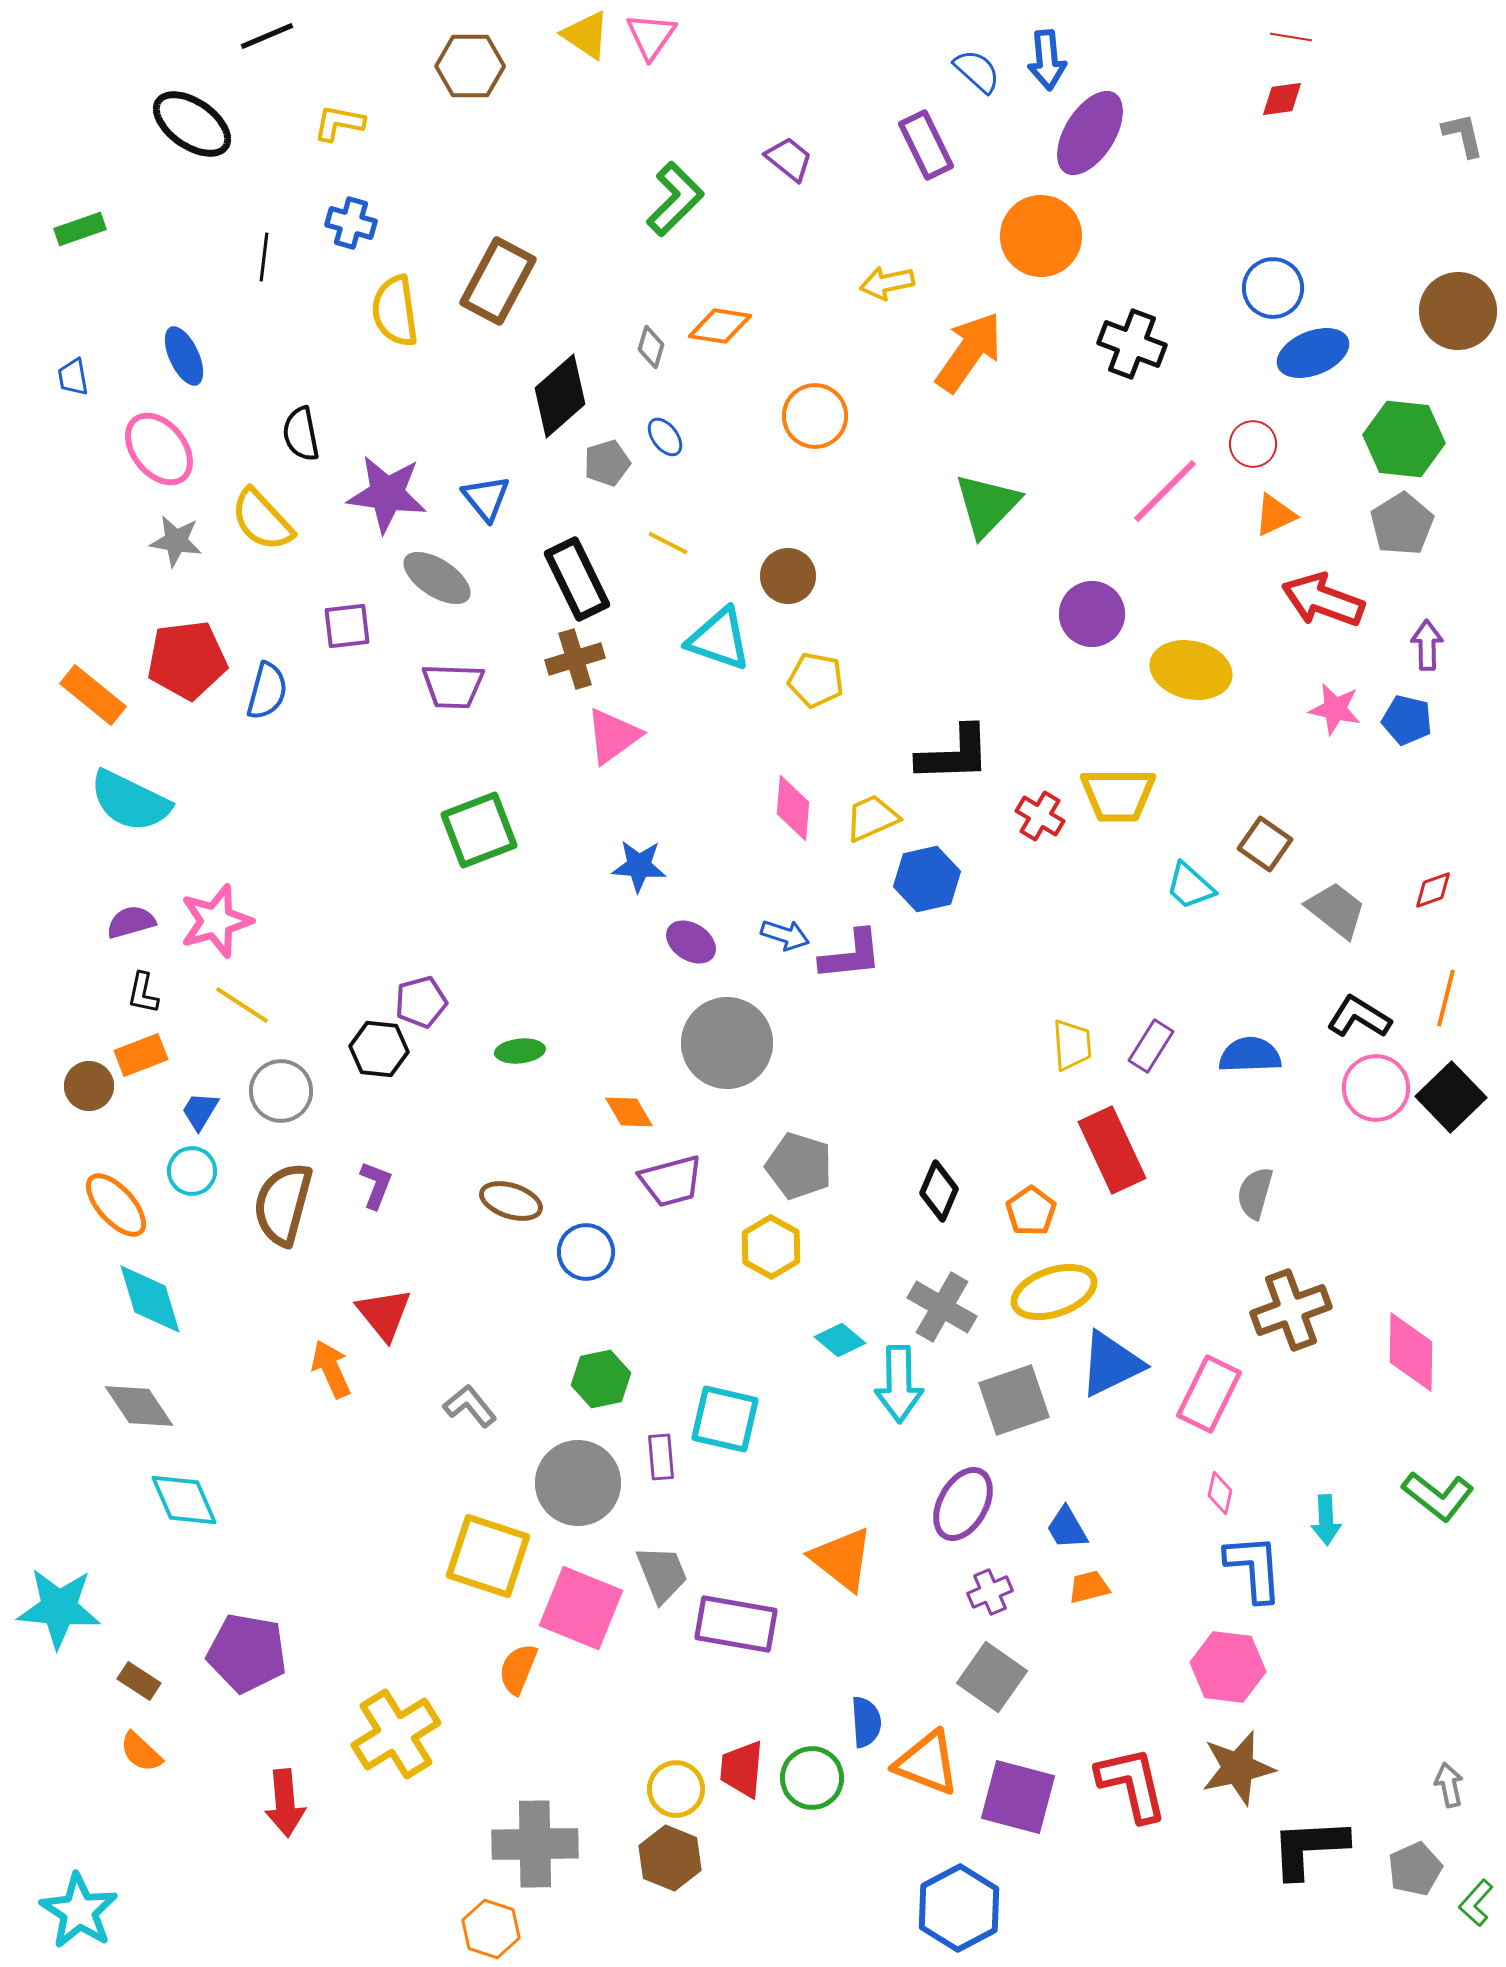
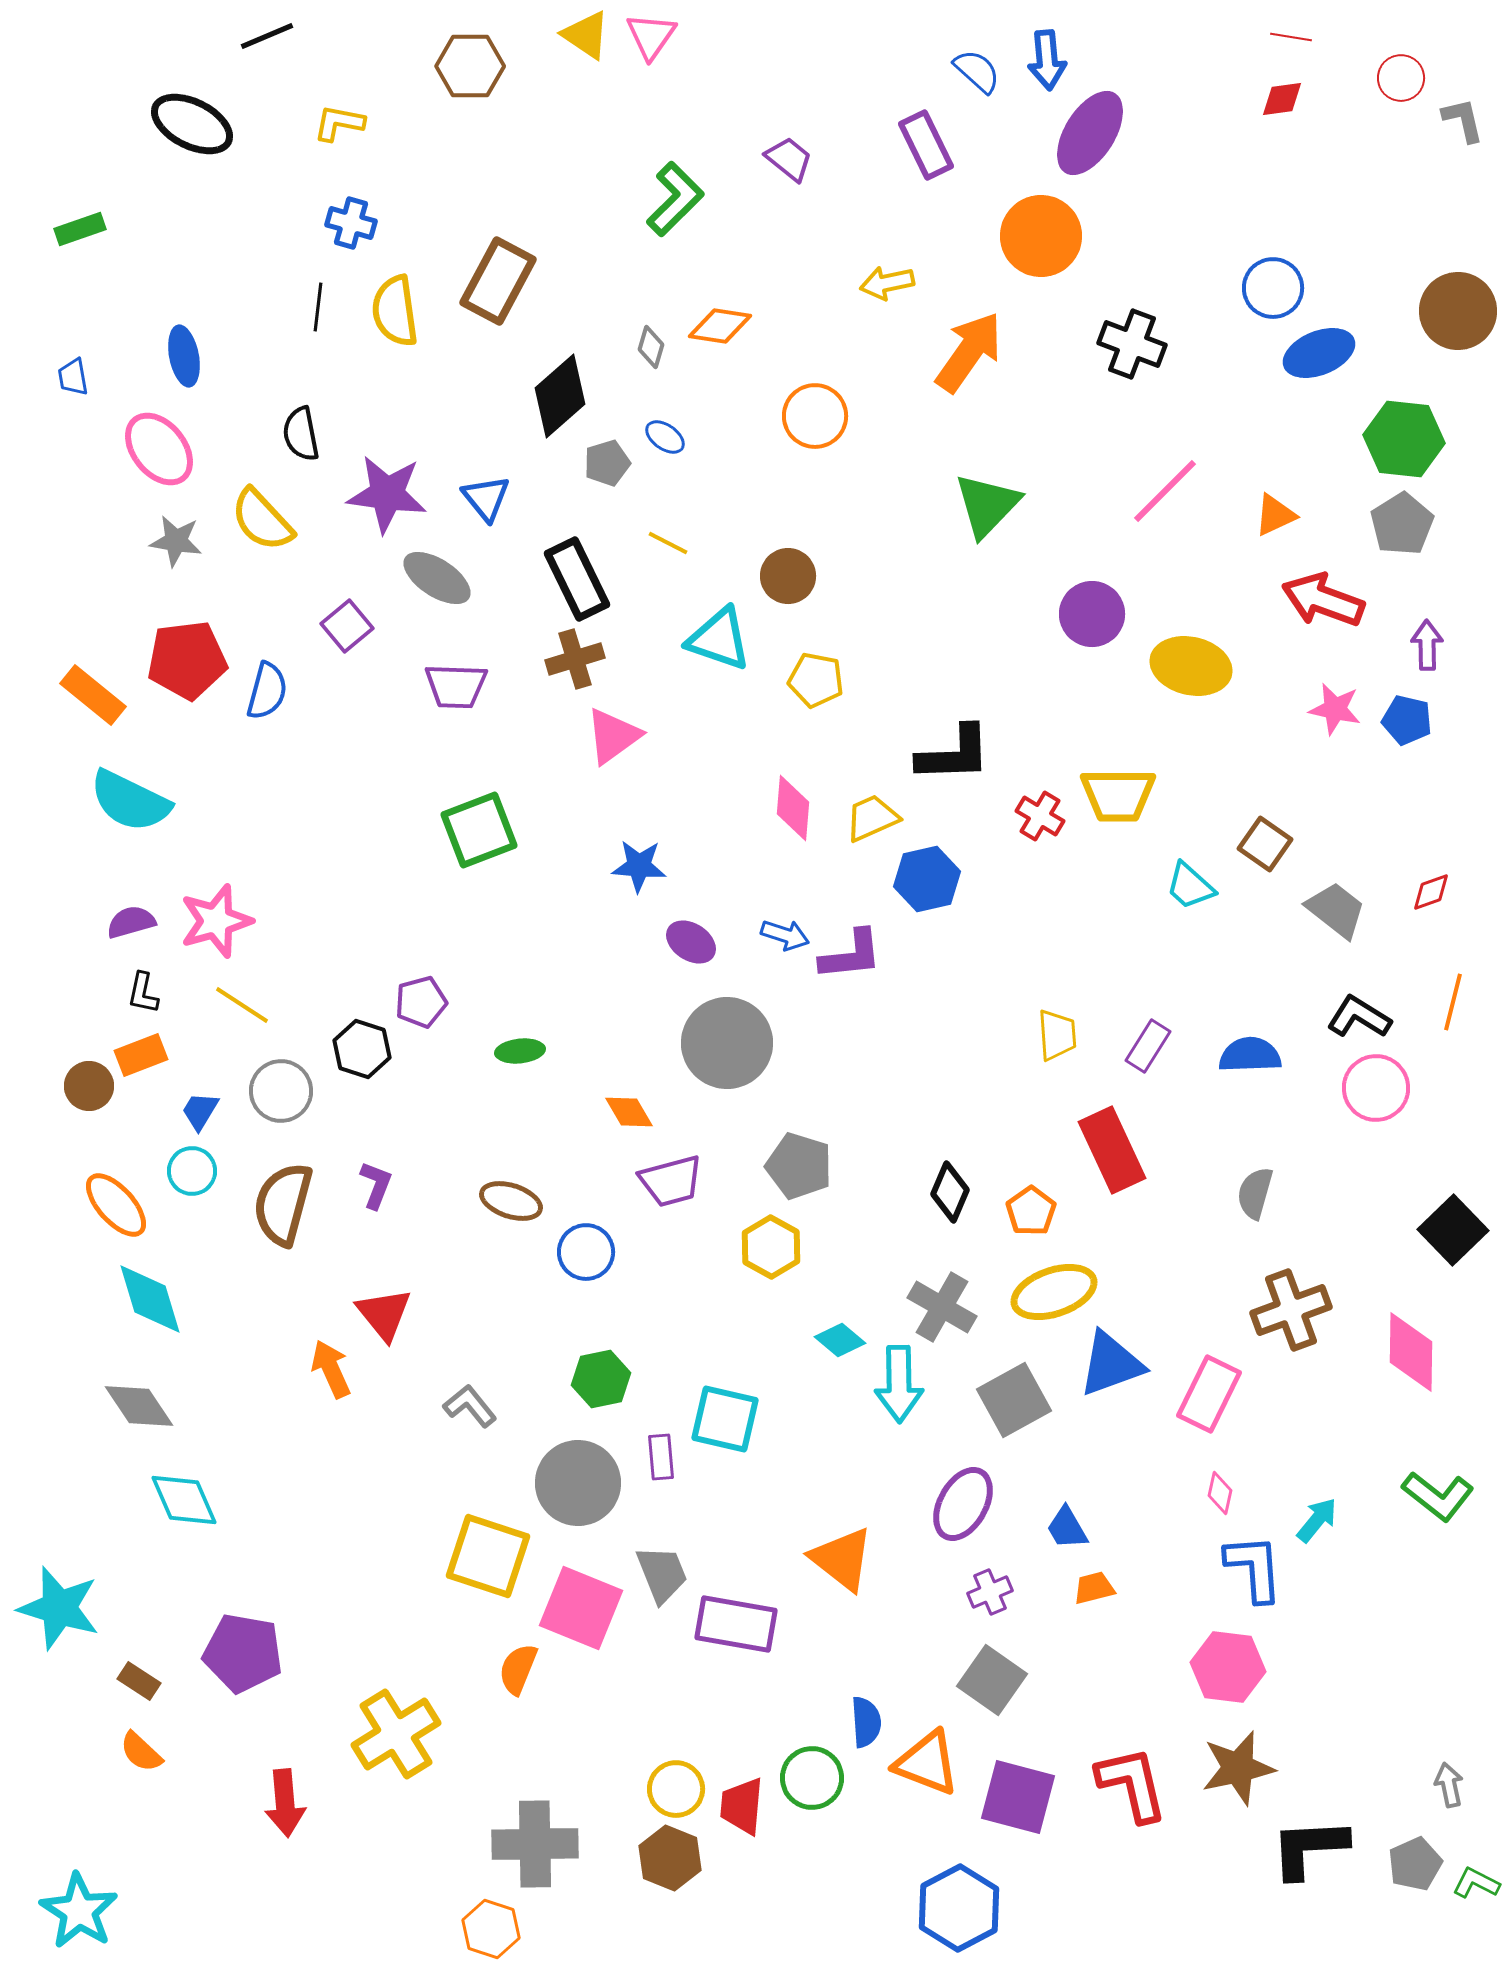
black ellipse at (192, 124): rotated 8 degrees counterclockwise
gray L-shape at (1463, 135): moved 15 px up
black line at (264, 257): moved 54 px right, 50 px down
blue ellipse at (1313, 353): moved 6 px right
blue ellipse at (184, 356): rotated 14 degrees clockwise
blue ellipse at (665, 437): rotated 18 degrees counterclockwise
red circle at (1253, 444): moved 148 px right, 366 px up
purple square at (347, 626): rotated 33 degrees counterclockwise
yellow ellipse at (1191, 670): moved 4 px up
purple trapezoid at (453, 686): moved 3 px right
red diamond at (1433, 890): moved 2 px left, 2 px down
orange line at (1446, 998): moved 7 px right, 4 px down
yellow trapezoid at (1072, 1045): moved 15 px left, 10 px up
purple rectangle at (1151, 1046): moved 3 px left
black hexagon at (379, 1049): moved 17 px left; rotated 12 degrees clockwise
black square at (1451, 1097): moved 2 px right, 133 px down
black diamond at (939, 1191): moved 11 px right, 1 px down
blue triangle at (1111, 1364): rotated 6 degrees clockwise
gray square at (1014, 1400): rotated 10 degrees counterclockwise
cyan arrow at (1326, 1520): moved 9 px left; rotated 138 degrees counterclockwise
orange trapezoid at (1089, 1587): moved 5 px right, 1 px down
cyan star at (59, 1608): rotated 12 degrees clockwise
purple pentagon at (247, 1653): moved 4 px left
gray square at (992, 1677): moved 3 px down
red trapezoid at (742, 1769): moved 37 px down
gray pentagon at (1415, 1869): moved 5 px up
green L-shape at (1476, 1903): moved 20 px up; rotated 75 degrees clockwise
